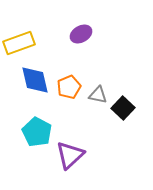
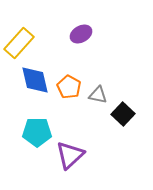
yellow rectangle: rotated 28 degrees counterclockwise
orange pentagon: rotated 20 degrees counterclockwise
black square: moved 6 px down
cyan pentagon: rotated 28 degrees counterclockwise
